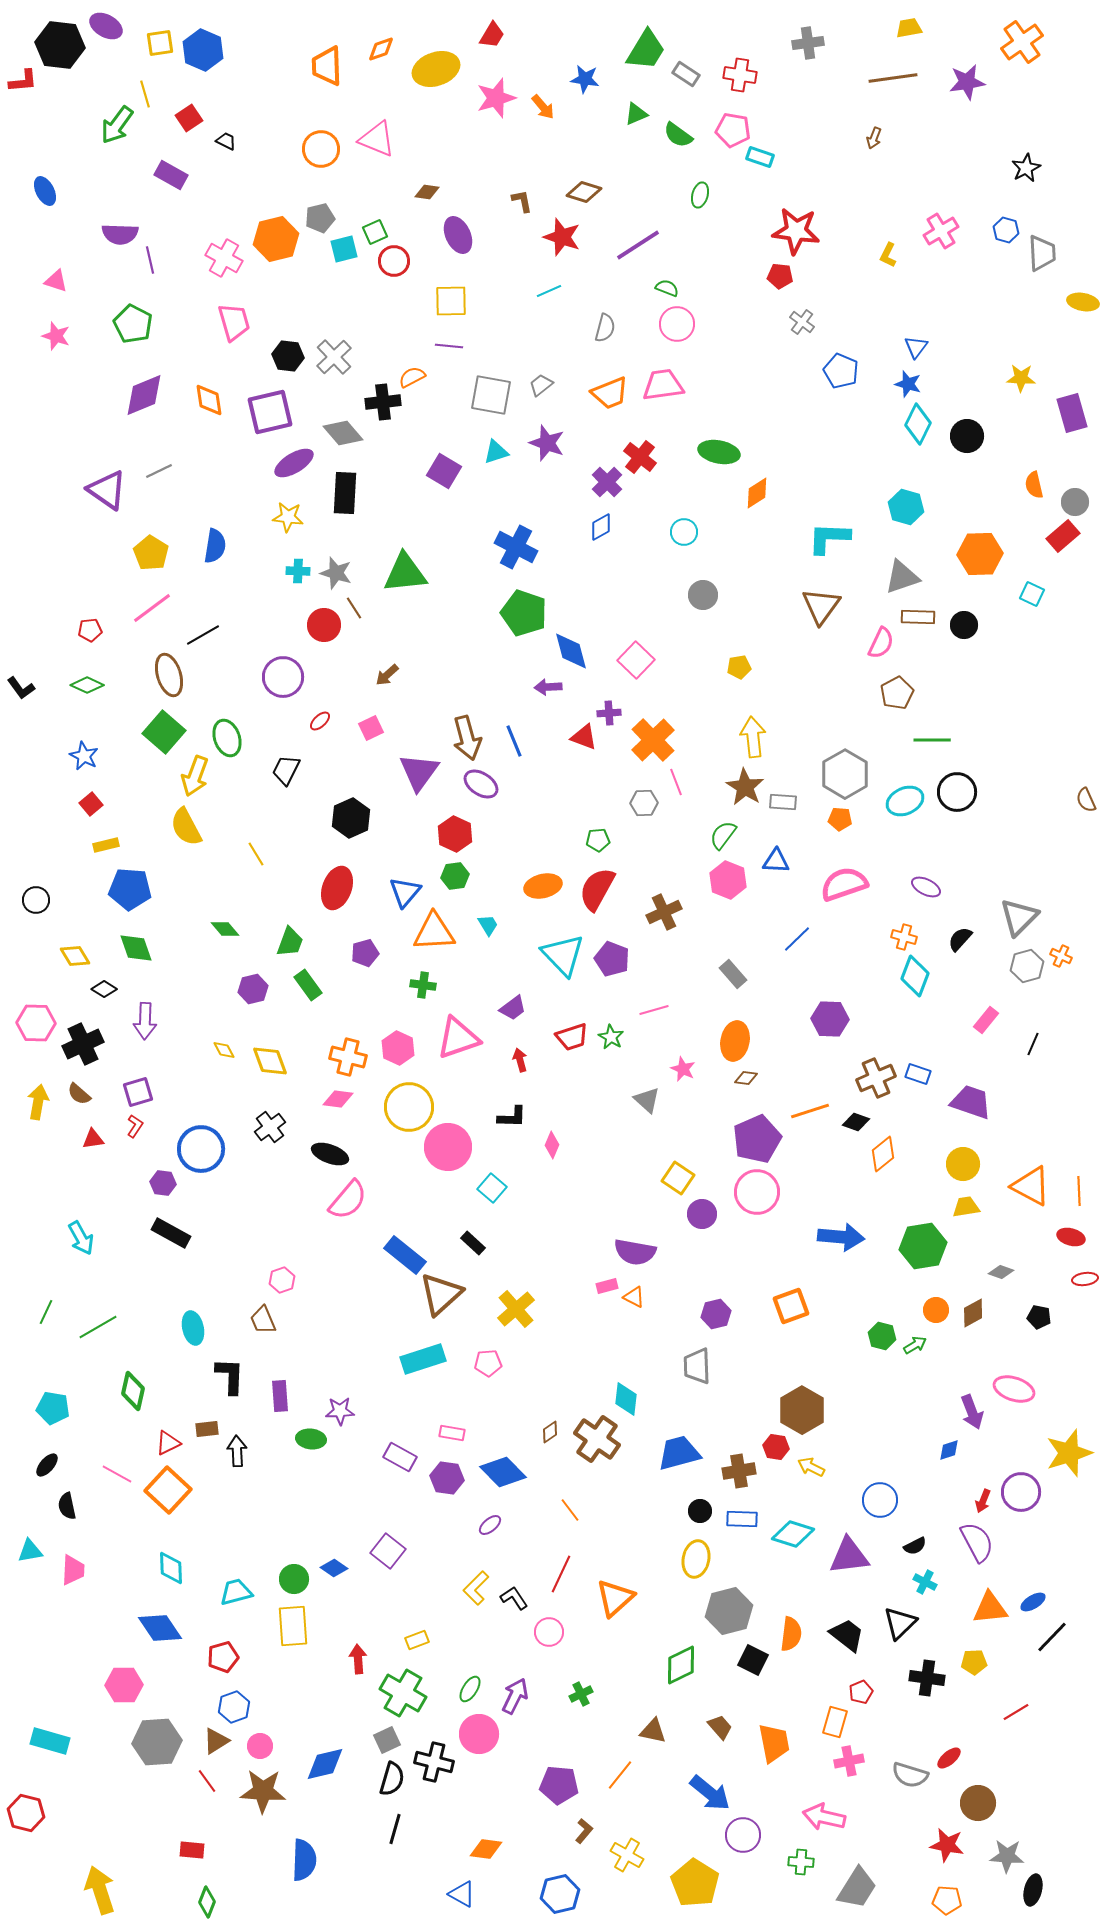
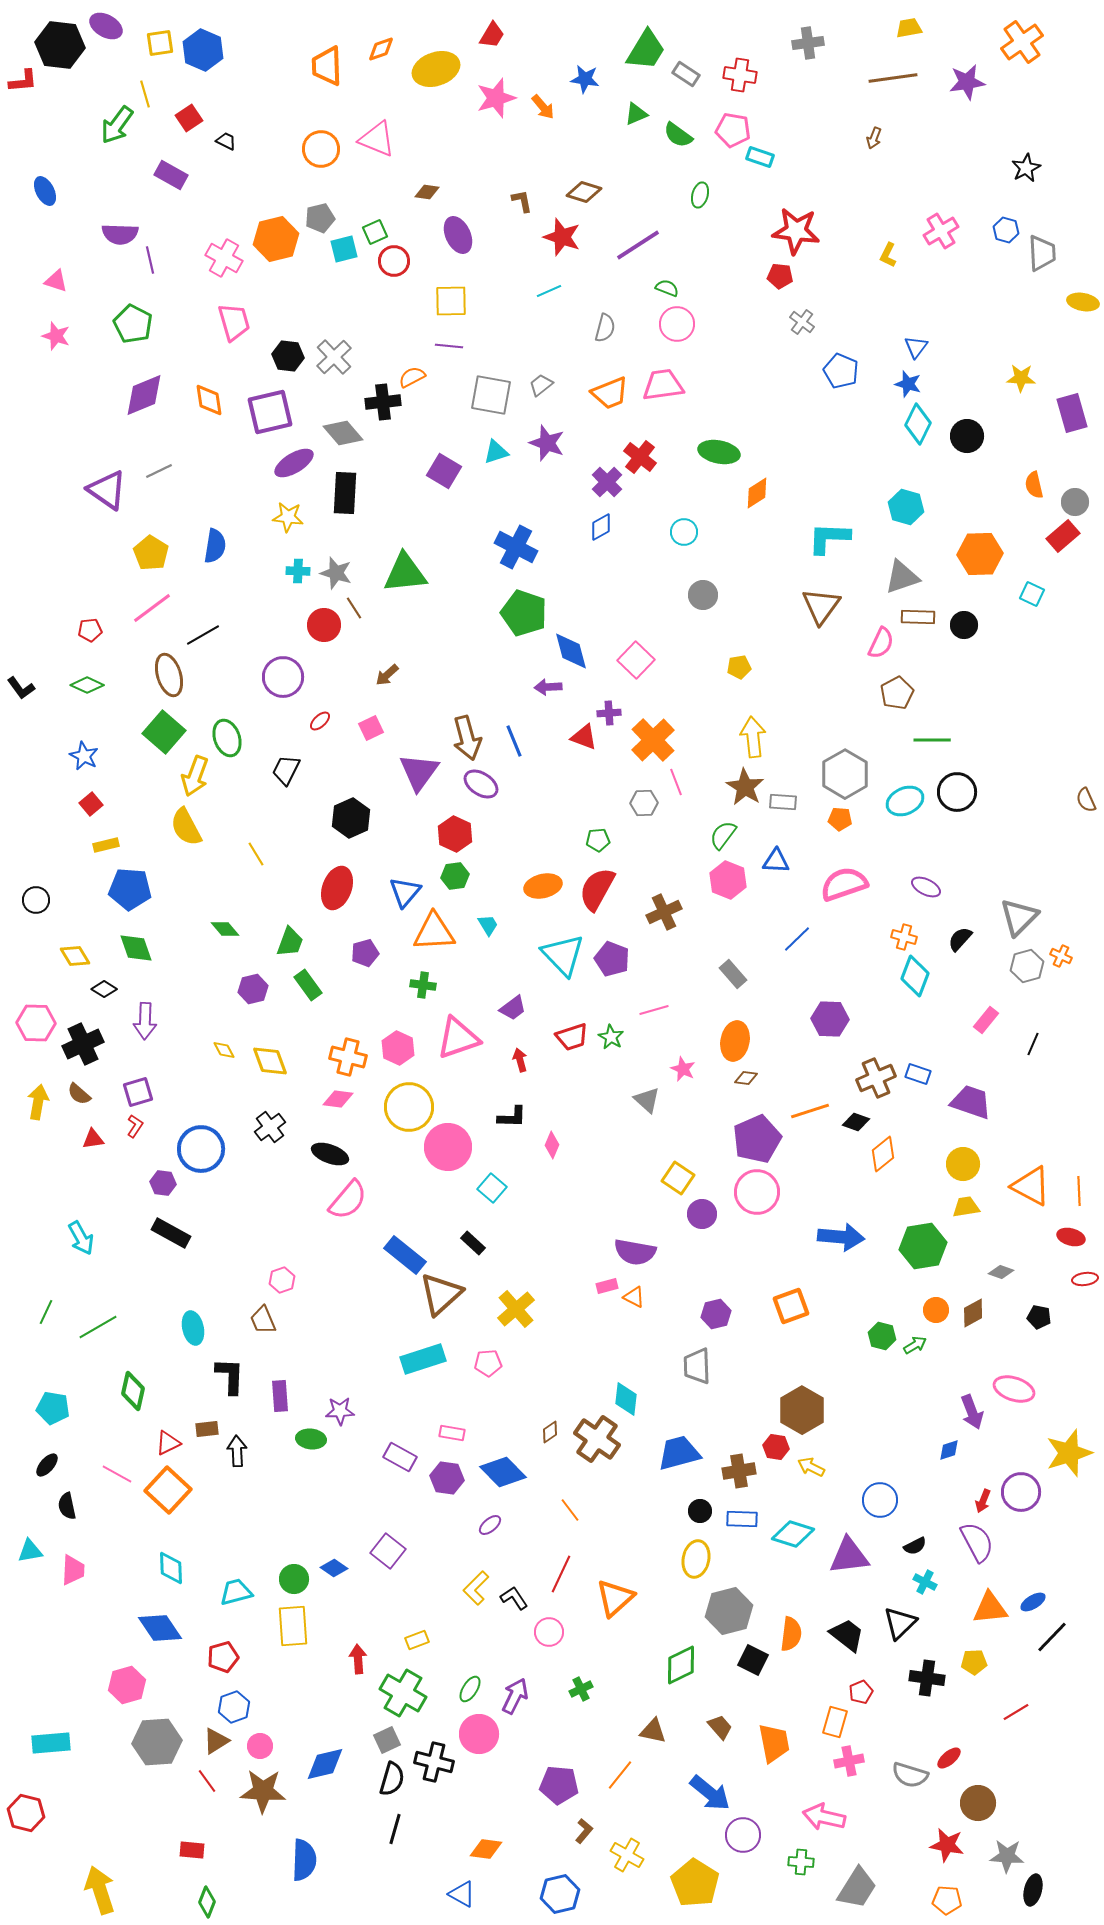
pink hexagon at (124, 1685): moved 3 px right; rotated 15 degrees counterclockwise
green cross at (581, 1694): moved 5 px up
cyan rectangle at (50, 1741): moved 1 px right, 2 px down; rotated 21 degrees counterclockwise
